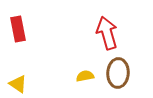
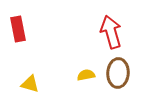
red arrow: moved 4 px right, 1 px up
yellow semicircle: moved 1 px right, 1 px up
yellow triangle: moved 12 px right; rotated 18 degrees counterclockwise
